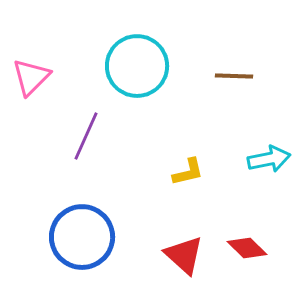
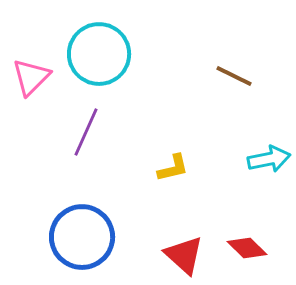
cyan circle: moved 38 px left, 12 px up
brown line: rotated 24 degrees clockwise
purple line: moved 4 px up
yellow L-shape: moved 15 px left, 4 px up
